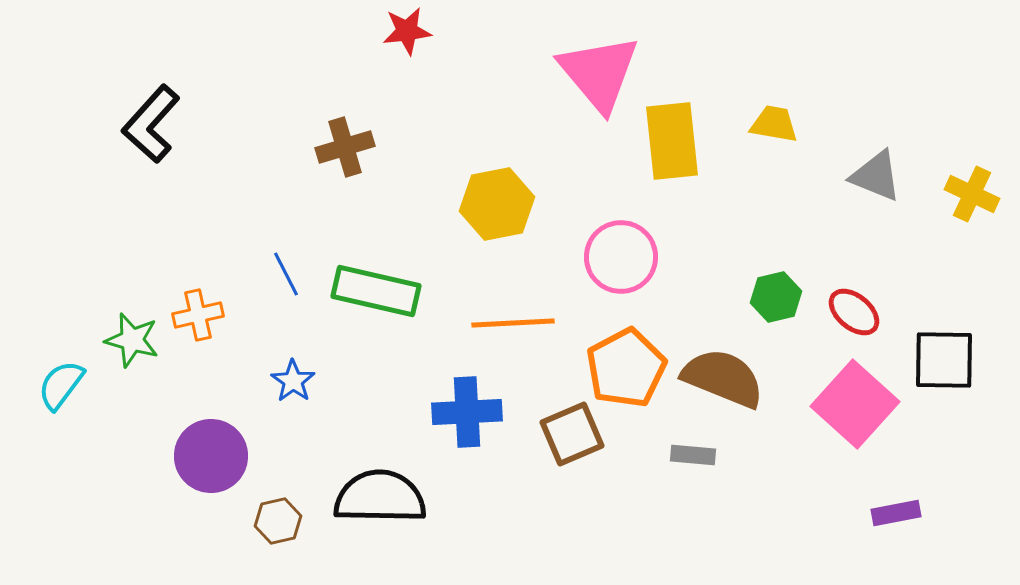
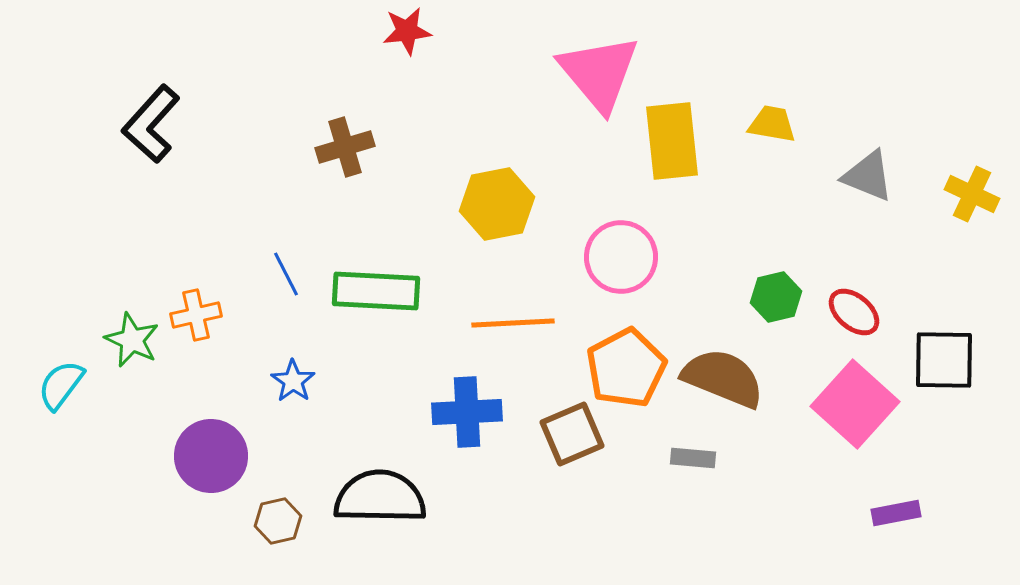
yellow trapezoid: moved 2 px left
gray triangle: moved 8 px left
green rectangle: rotated 10 degrees counterclockwise
orange cross: moved 2 px left
green star: rotated 10 degrees clockwise
gray rectangle: moved 3 px down
